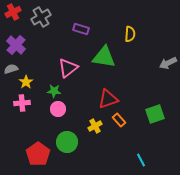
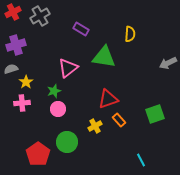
gray cross: moved 1 px left, 1 px up
purple rectangle: rotated 14 degrees clockwise
purple cross: rotated 30 degrees clockwise
green star: rotated 24 degrees counterclockwise
